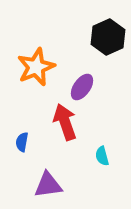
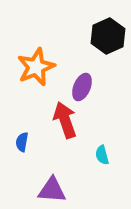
black hexagon: moved 1 px up
purple ellipse: rotated 12 degrees counterclockwise
red arrow: moved 2 px up
cyan semicircle: moved 1 px up
purple triangle: moved 4 px right, 5 px down; rotated 12 degrees clockwise
